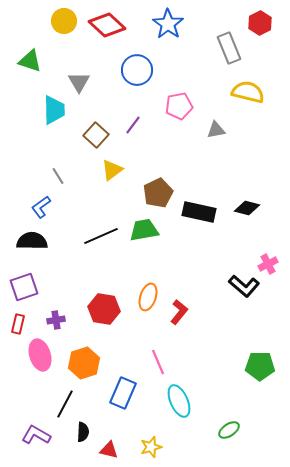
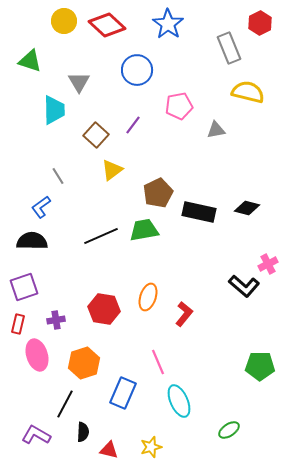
red L-shape at (179, 312): moved 5 px right, 2 px down
pink ellipse at (40, 355): moved 3 px left
